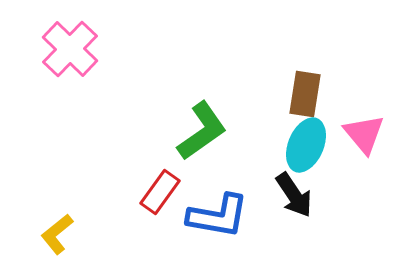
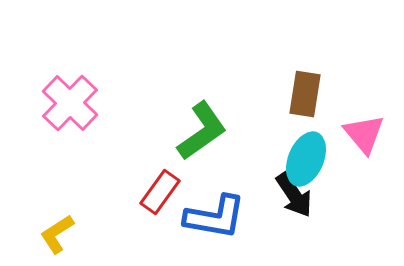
pink cross: moved 54 px down
cyan ellipse: moved 14 px down
blue L-shape: moved 3 px left, 1 px down
yellow L-shape: rotated 6 degrees clockwise
